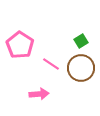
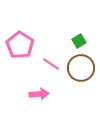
green square: moved 2 px left
